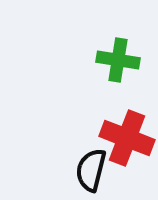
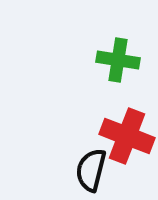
red cross: moved 2 px up
